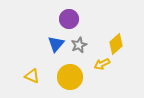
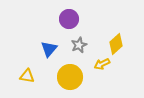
blue triangle: moved 7 px left, 5 px down
yellow triangle: moved 5 px left; rotated 14 degrees counterclockwise
